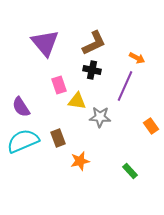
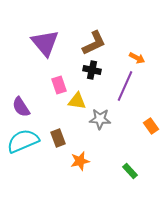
gray star: moved 2 px down
